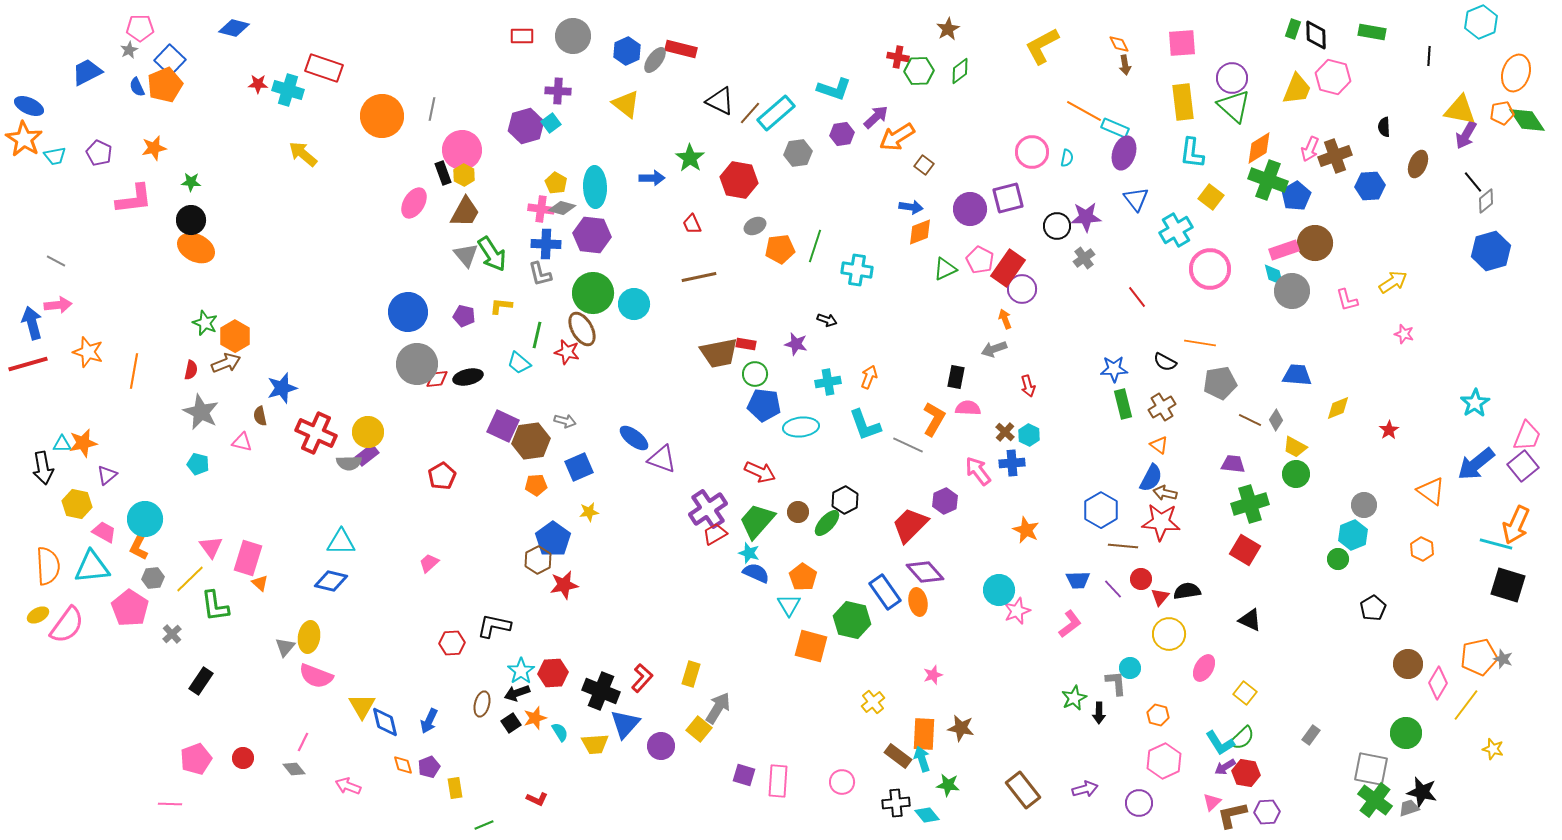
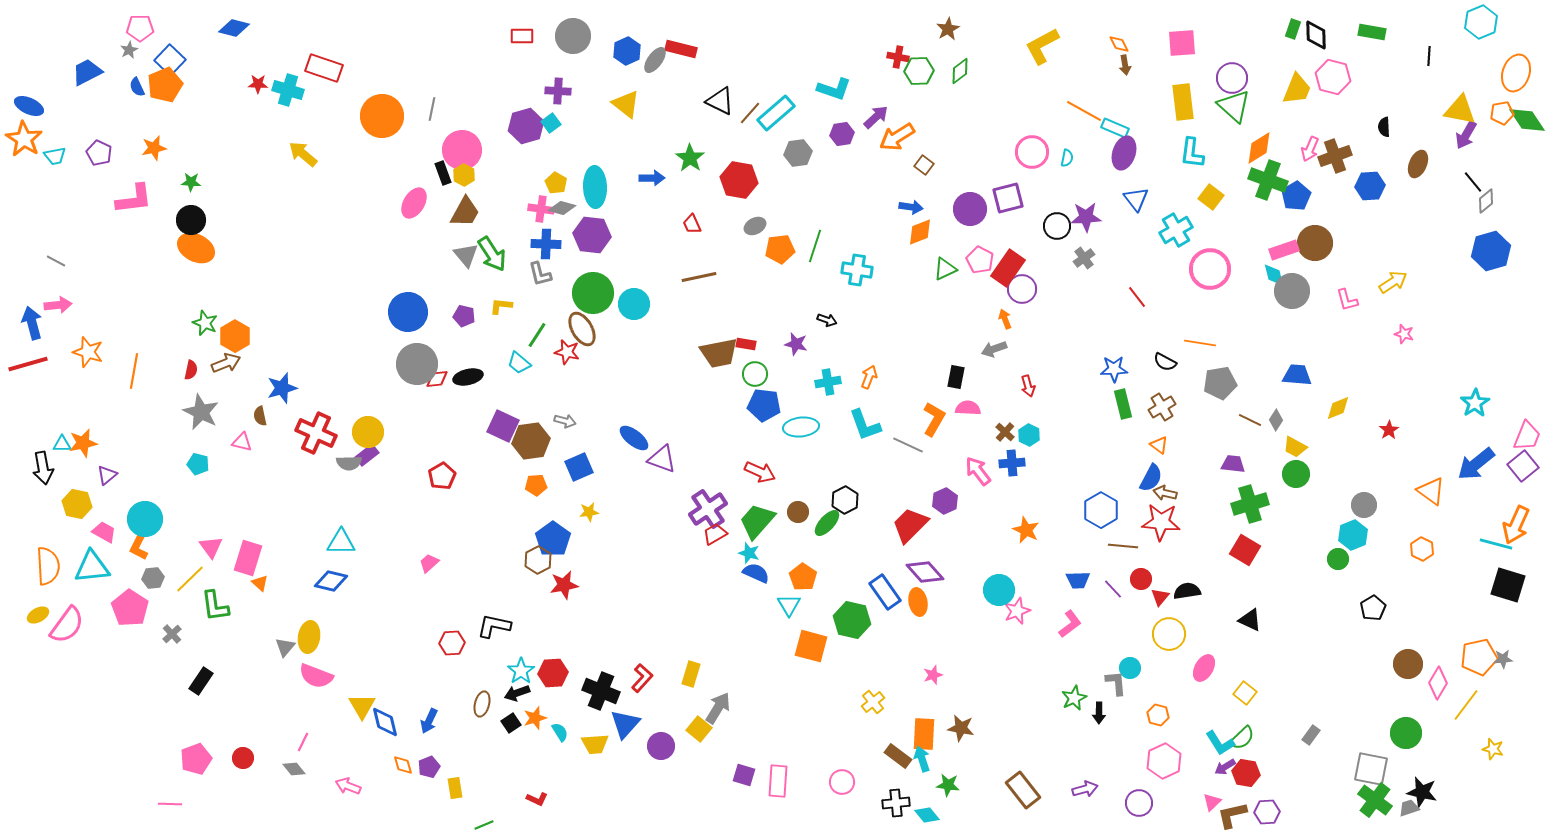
green line at (537, 335): rotated 20 degrees clockwise
gray star at (1503, 659): rotated 24 degrees counterclockwise
